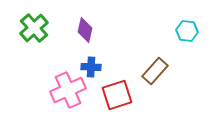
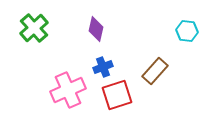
purple diamond: moved 11 px right, 1 px up
blue cross: moved 12 px right; rotated 24 degrees counterclockwise
